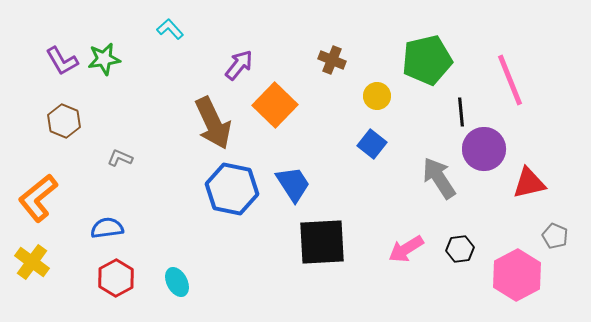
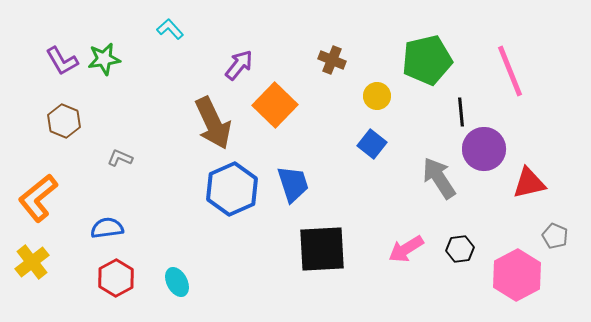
pink line: moved 9 px up
blue trapezoid: rotated 15 degrees clockwise
blue hexagon: rotated 24 degrees clockwise
black square: moved 7 px down
yellow cross: rotated 16 degrees clockwise
